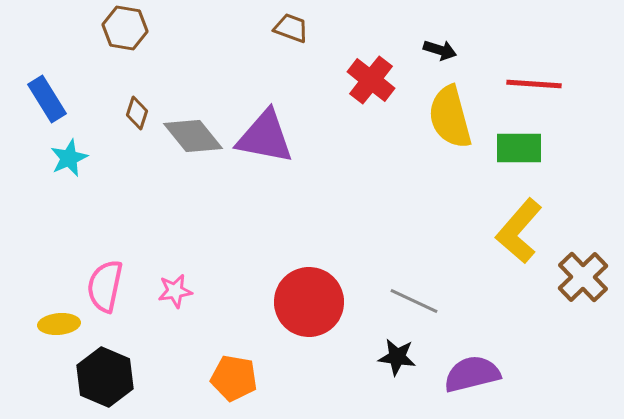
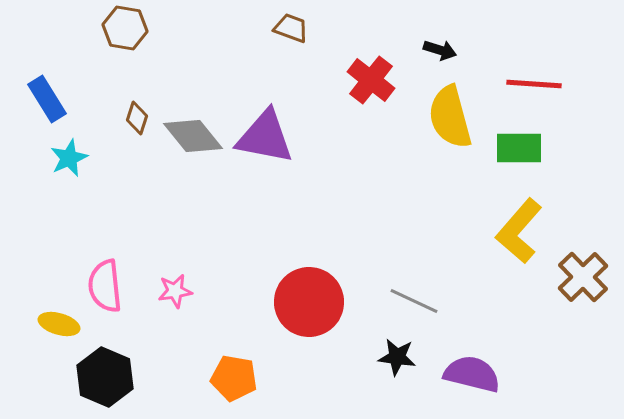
brown diamond: moved 5 px down
pink semicircle: rotated 18 degrees counterclockwise
yellow ellipse: rotated 21 degrees clockwise
purple semicircle: rotated 28 degrees clockwise
